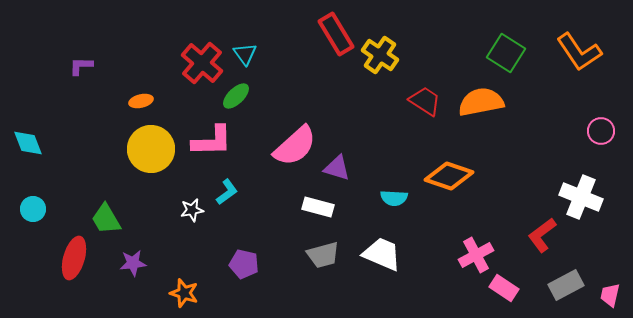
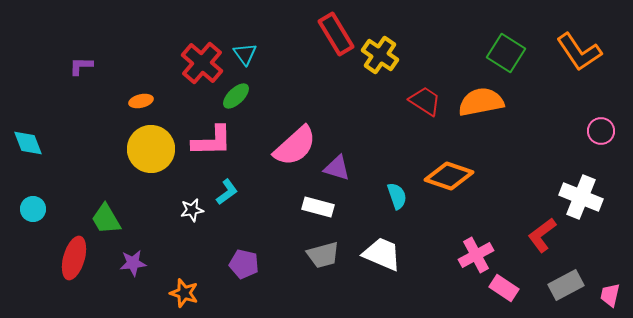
cyan semicircle: moved 3 px right, 2 px up; rotated 112 degrees counterclockwise
